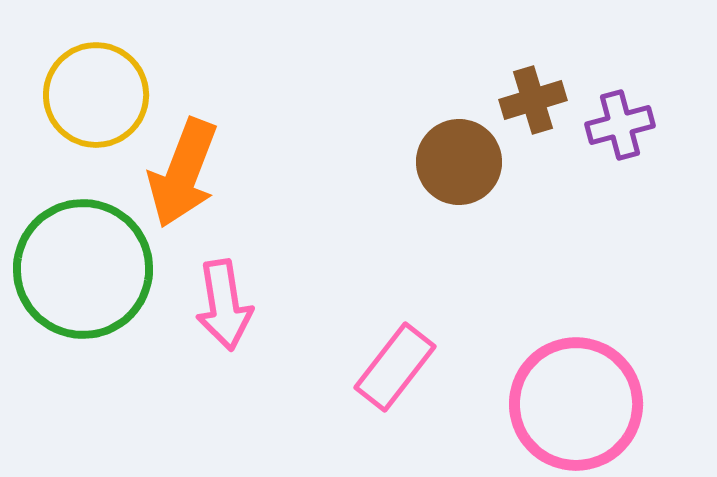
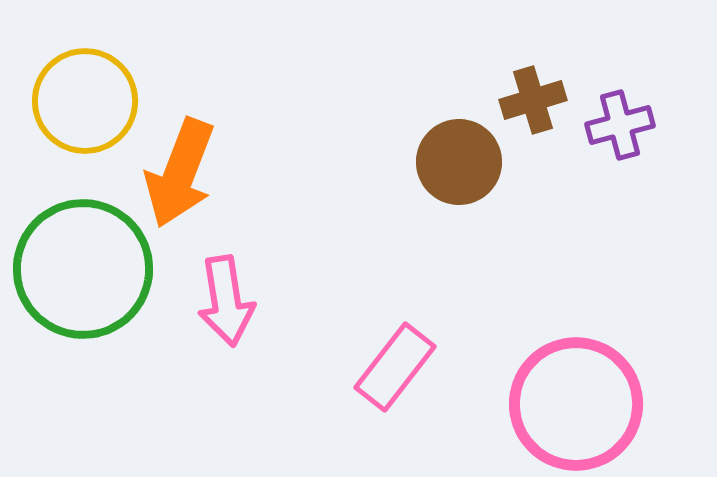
yellow circle: moved 11 px left, 6 px down
orange arrow: moved 3 px left
pink arrow: moved 2 px right, 4 px up
